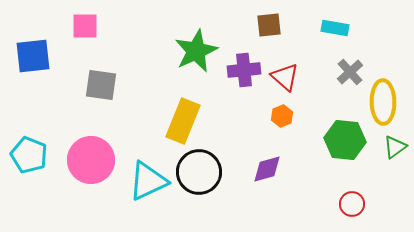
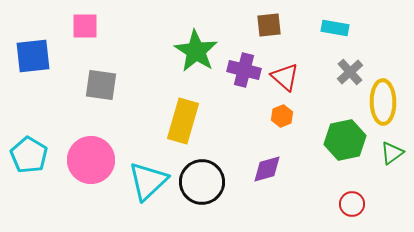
green star: rotated 15 degrees counterclockwise
purple cross: rotated 20 degrees clockwise
yellow rectangle: rotated 6 degrees counterclockwise
green hexagon: rotated 18 degrees counterclockwise
green triangle: moved 3 px left, 6 px down
cyan pentagon: rotated 9 degrees clockwise
black circle: moved 3 px right, 10 px down
cyan triangle: rotated 18 degrees counterclockwise
